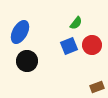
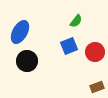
green semicircle: moved 2 px up
red circle: moved 3 px right, 7 px down
